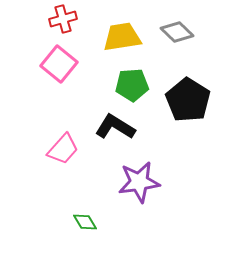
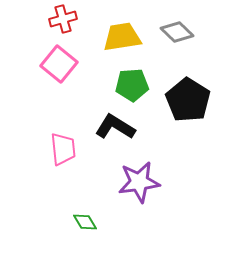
pink trapezoid: rotated 48 degrees counterclockwise
